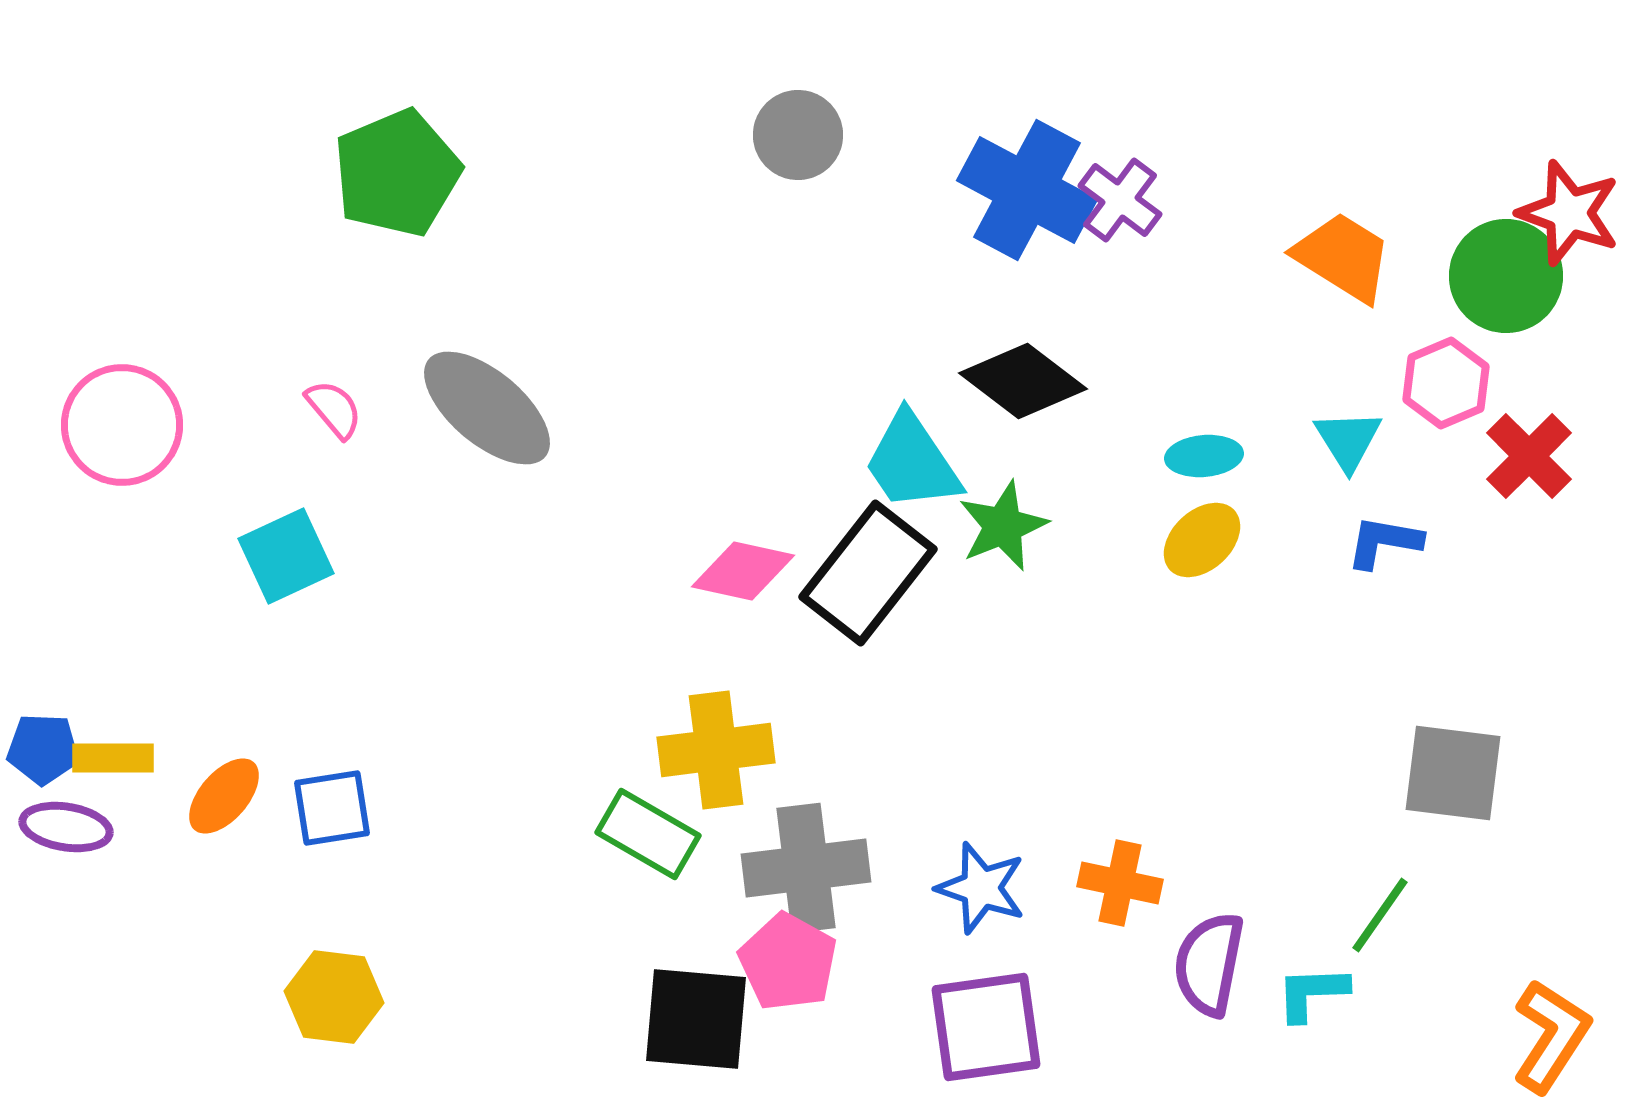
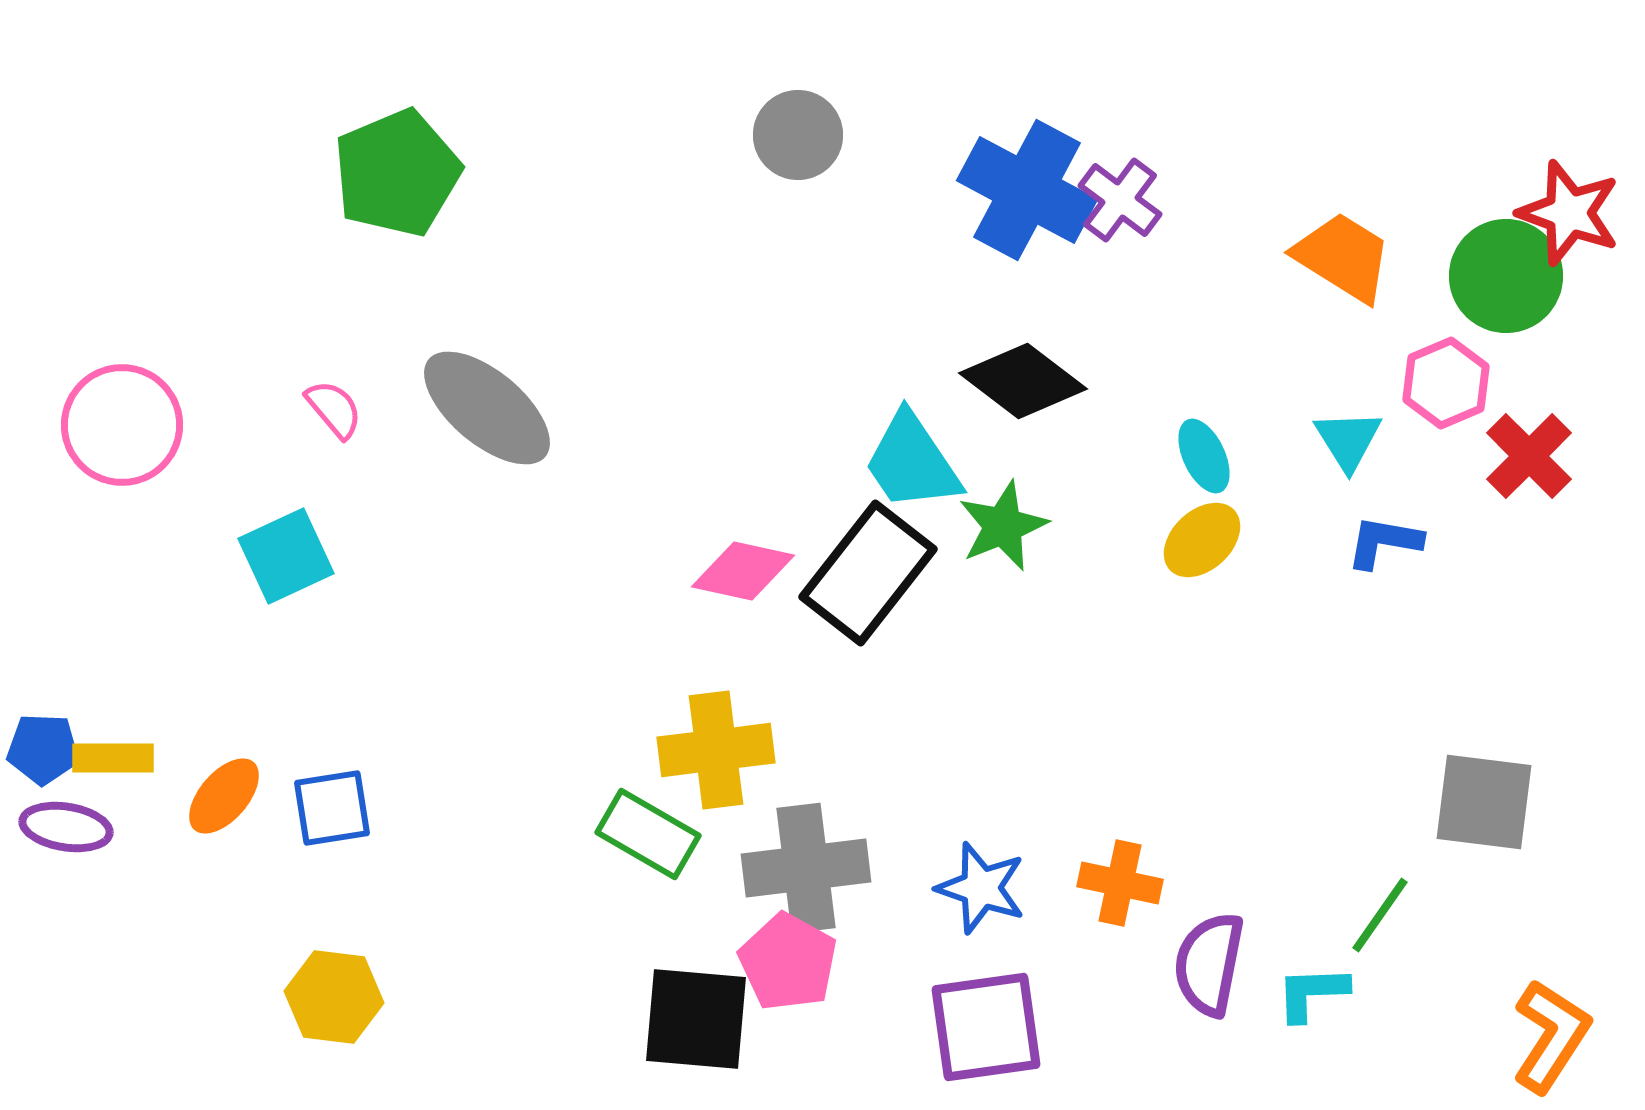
cyan ellipse at (1204, 456): rotated 70 degrees clockwise
gray square at (1453, 773): moved 31 px right, 29 px down
